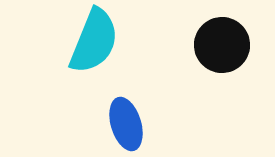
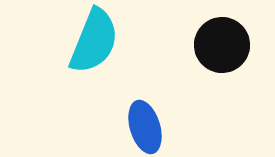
blue ellipse: moved 19 px right, 3 px down
